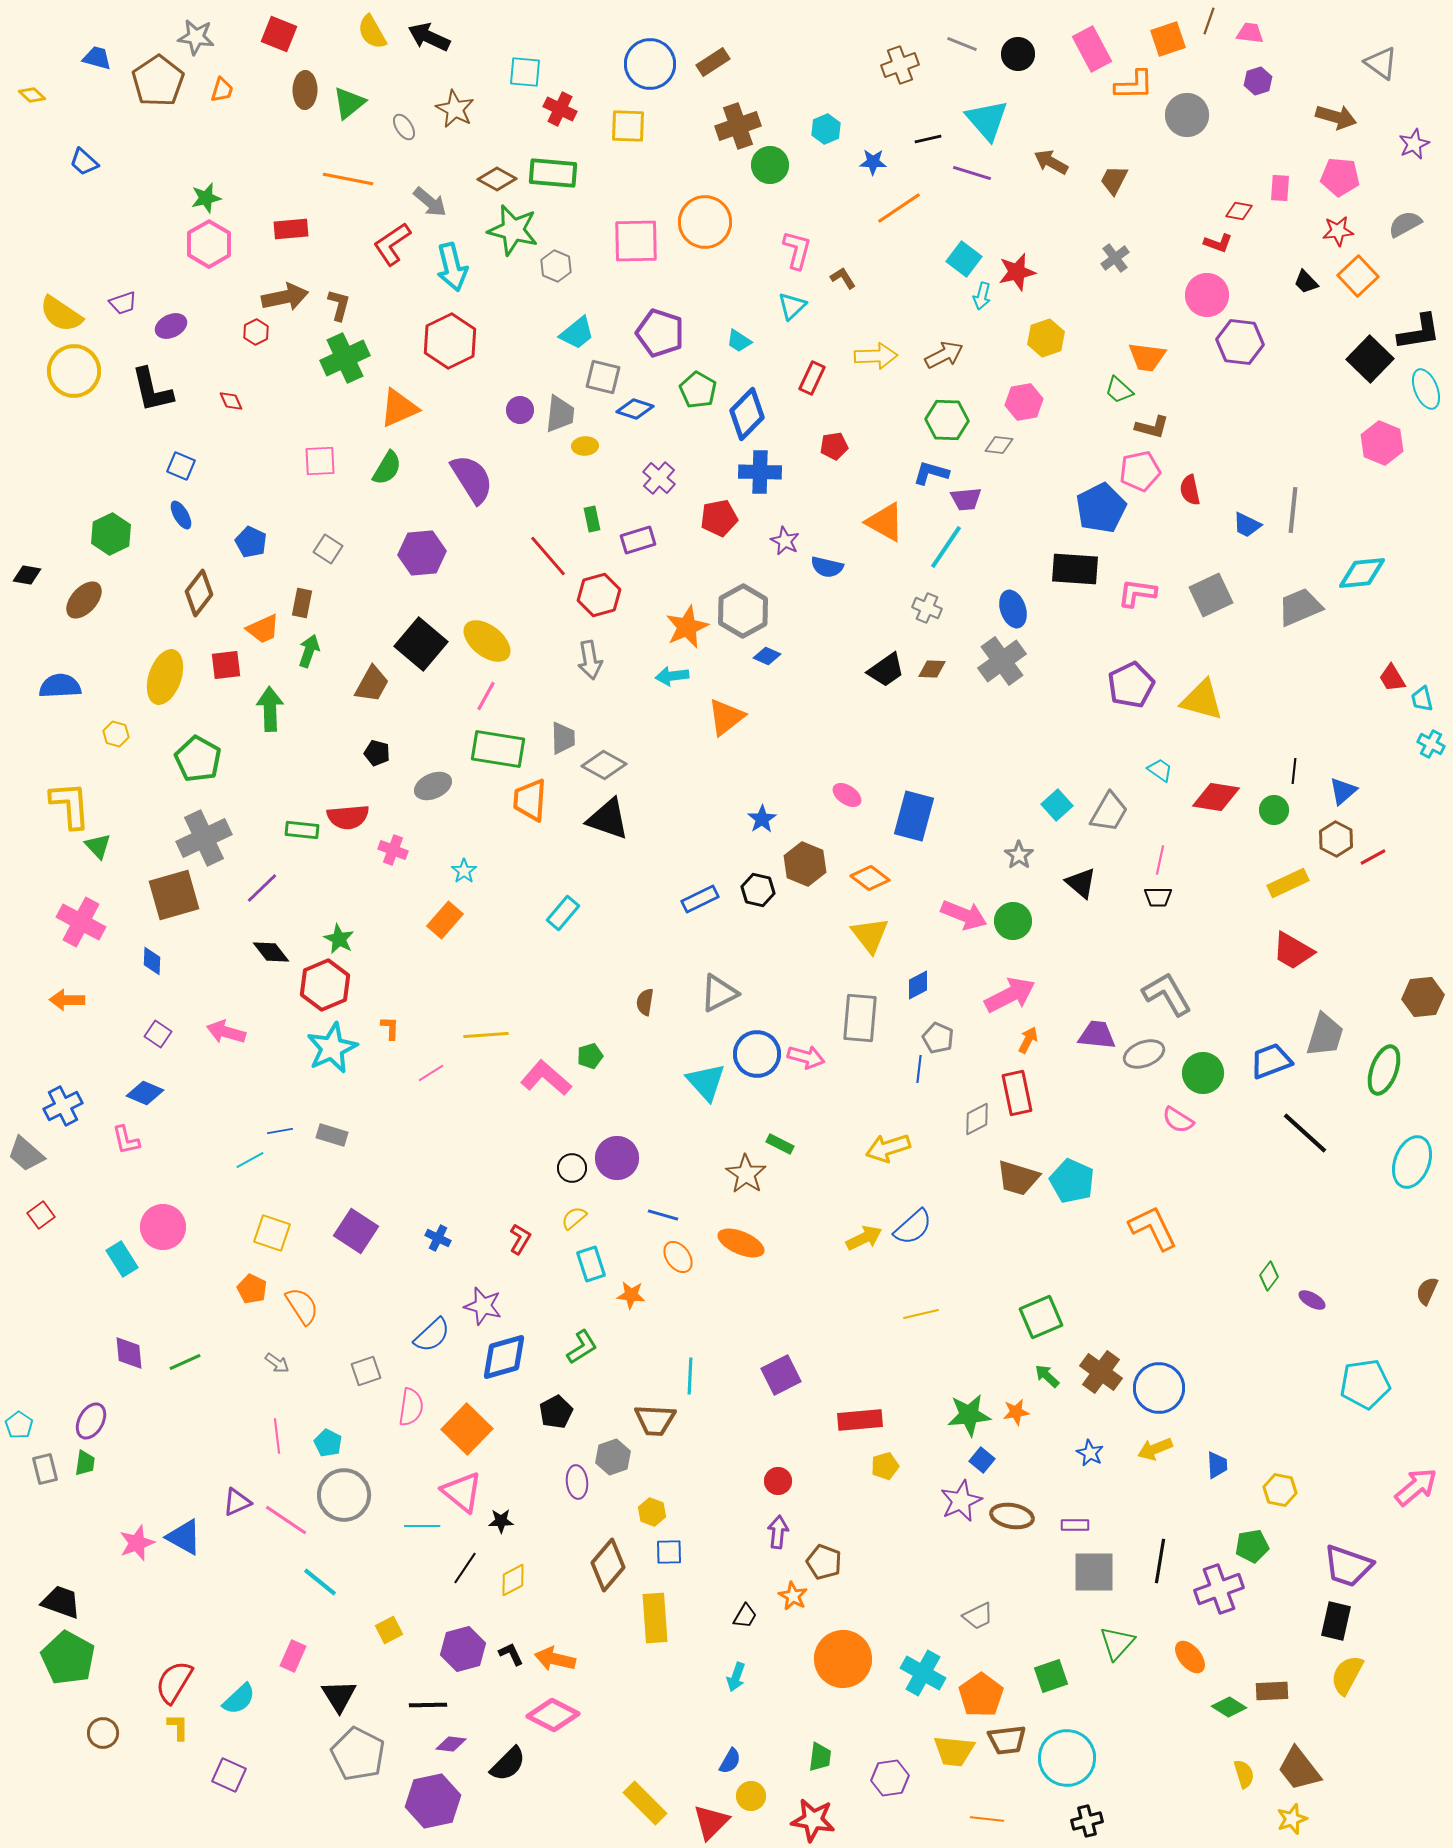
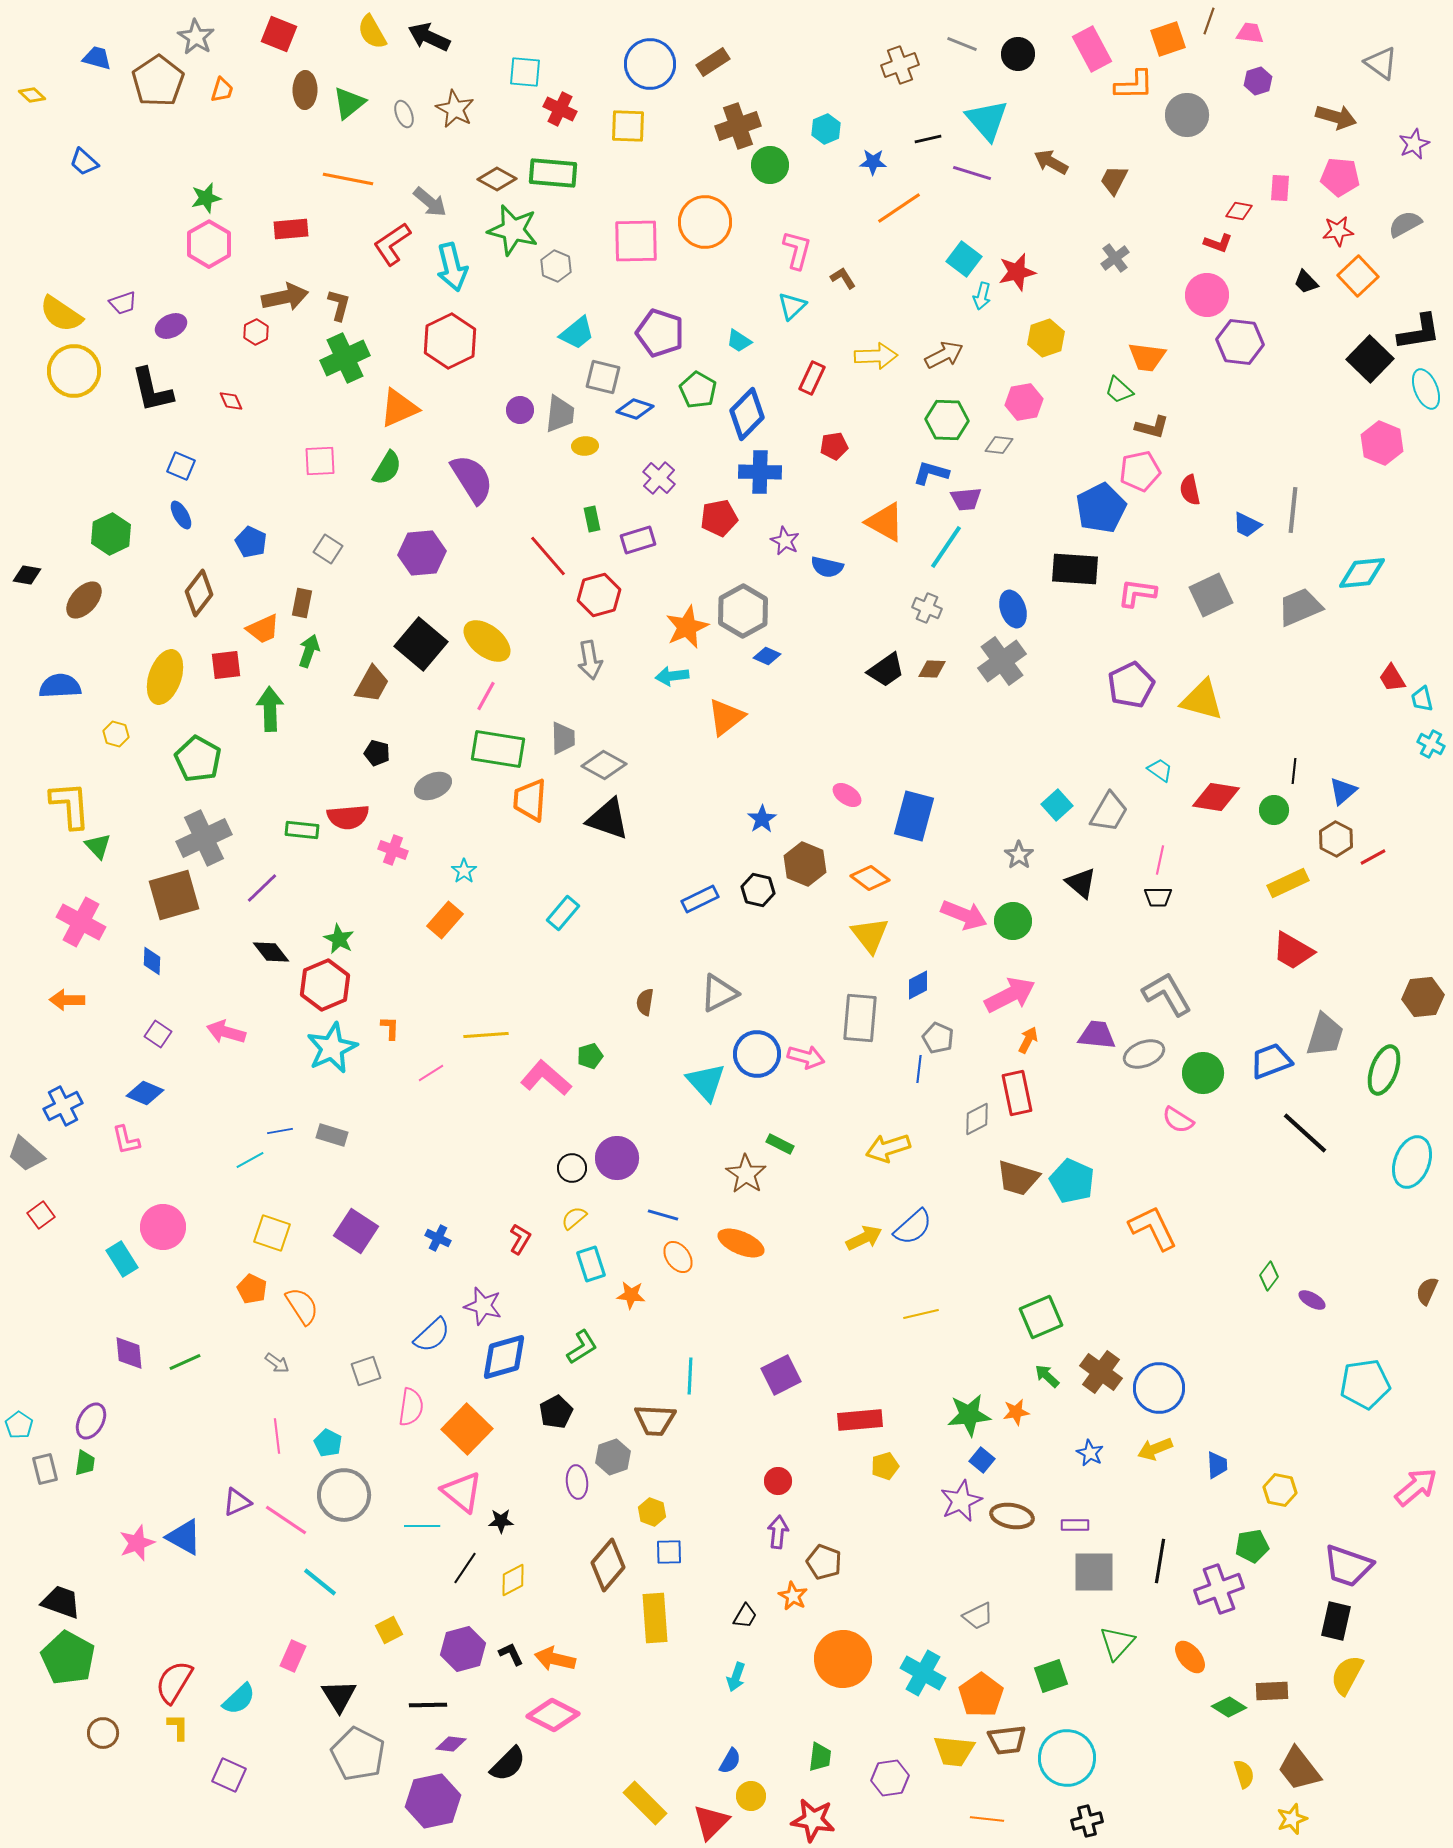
gray star at (196, 37): rotated 24 degrees clockwise
gray ellipse at (404, 127): moved 13 px up; rotated 12 degrees clockwise
